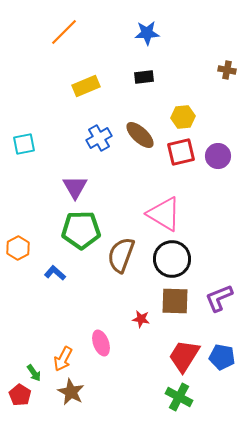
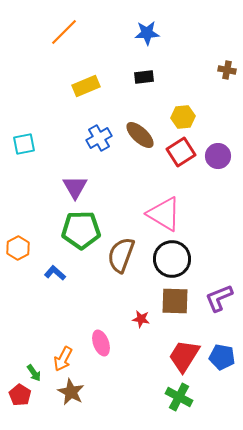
red square: rotated 20 degrees counterclockwise
